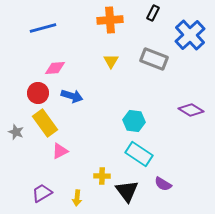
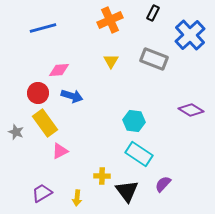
orange cross: rotated 20 degrees counterclockwise
pink diamond: moved 4 px right, 2 px down
purple semicircle: rotated 102 degrees clockwise
